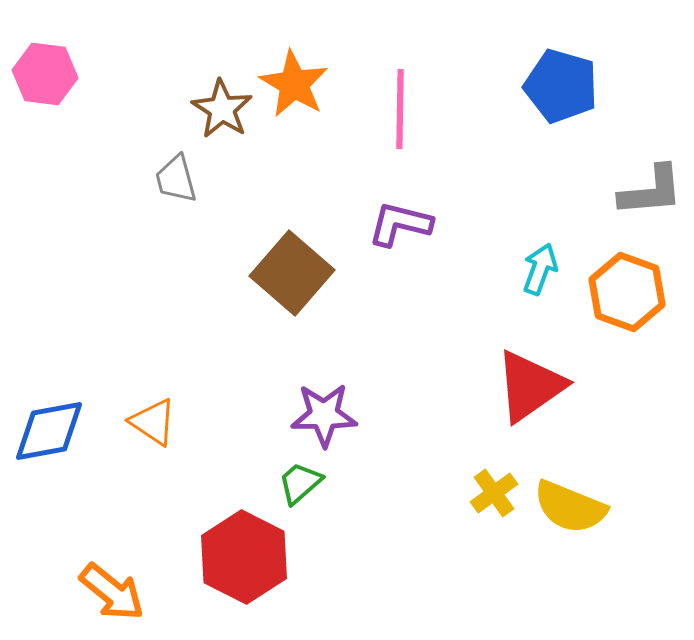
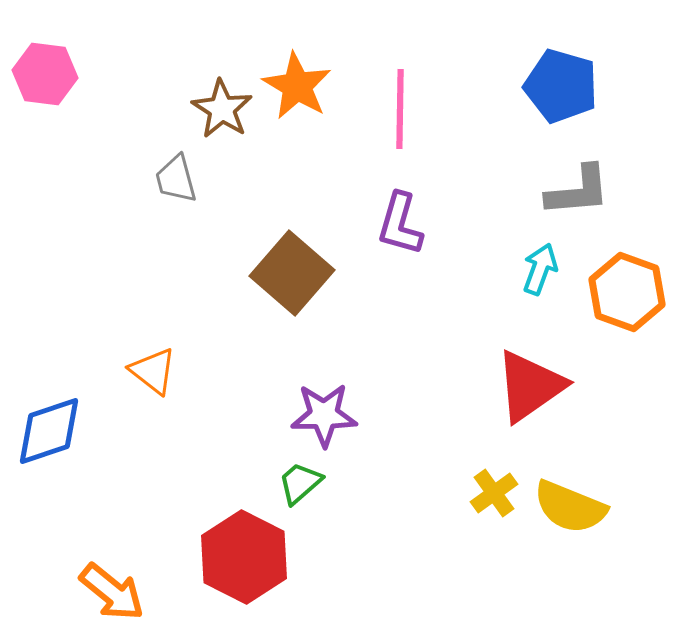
orange star: moved 3 px right, 2 px down
gray L-shape: moved 73 px left
purple L-shape: rotated 88 degrees counterclockwise
orange triangle: moved 51 px up; rotated 4 degrees clockwise
blue diamond: rotated 8 degrees counterclockwise
